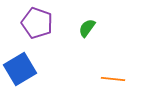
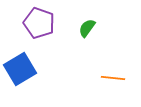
purple pentagon: moved 2 px right
orange line: moved 1 px up
